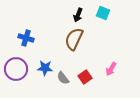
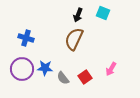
purple circle: moved 6 px right
